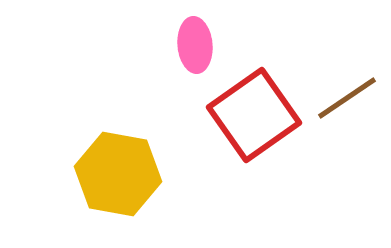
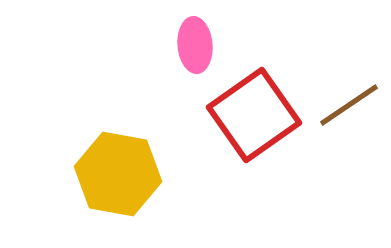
brown line: moved 2 px right, 7 px down
